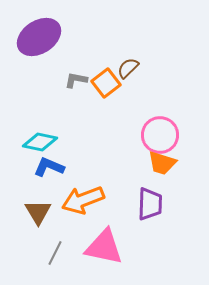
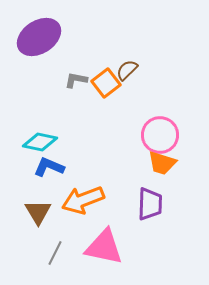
brown semicircle: moved 1 px left, 2 px down
